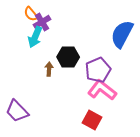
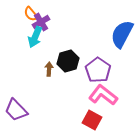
purple cross: moved 1 px left
black hexagon: moved 4 px down; rotated 15 degrees counterclockwise
purple pentagon: rotated 15 degrees counterclockwise
pink L-shape: moved 1 px right, 5 px down
purple trapezoid: moved 1 px left, 1 px up
